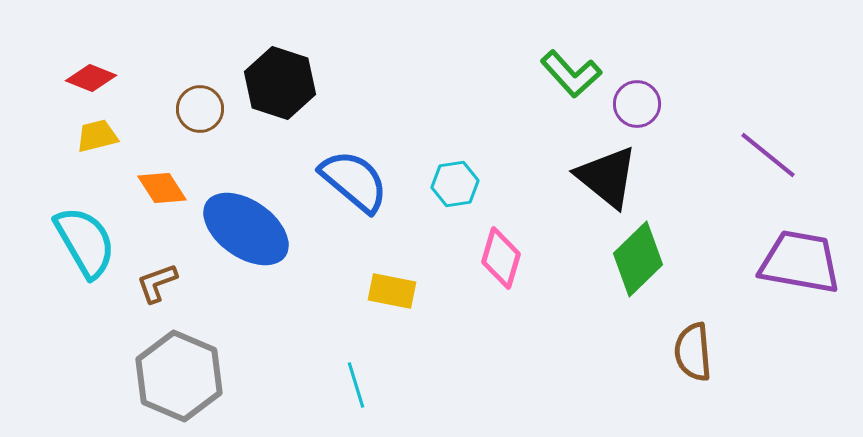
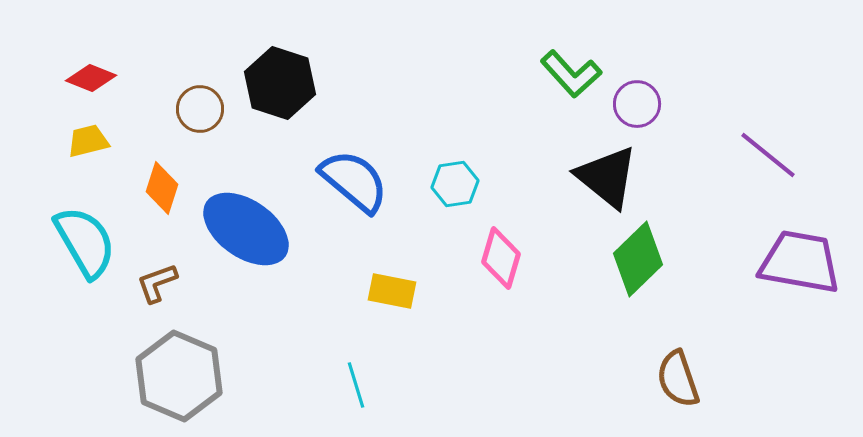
yellow trapezoid: moved 9 px left, 5 px down
orange diamond: rotated 51 degrees clockwise
brown semicircle: moved 15 px left, 27 px down; rotated 14 degrees counterclockwise
